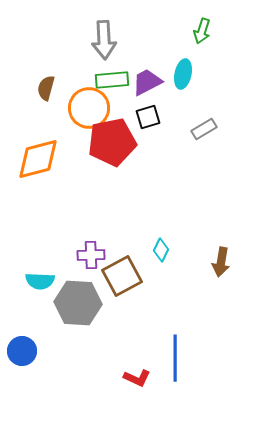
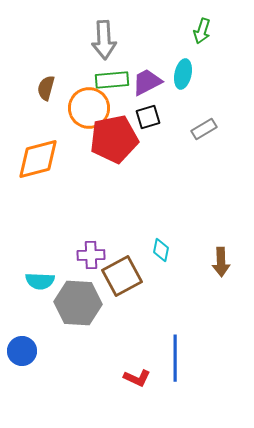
red pentagon: moved 2 px right, 3 px up
cyan diamond: rotated 15 degrees counterclockwise
brown arrow: rotated 12 degrees counterclockwise
